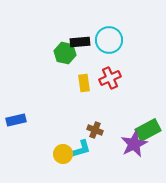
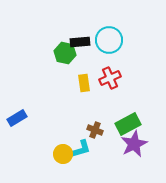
blue rectangle: moved 1 px right, 2 px up; rotated 18 degrees counterclockwise
green rectangle: moved 20 px left, 6 px up
